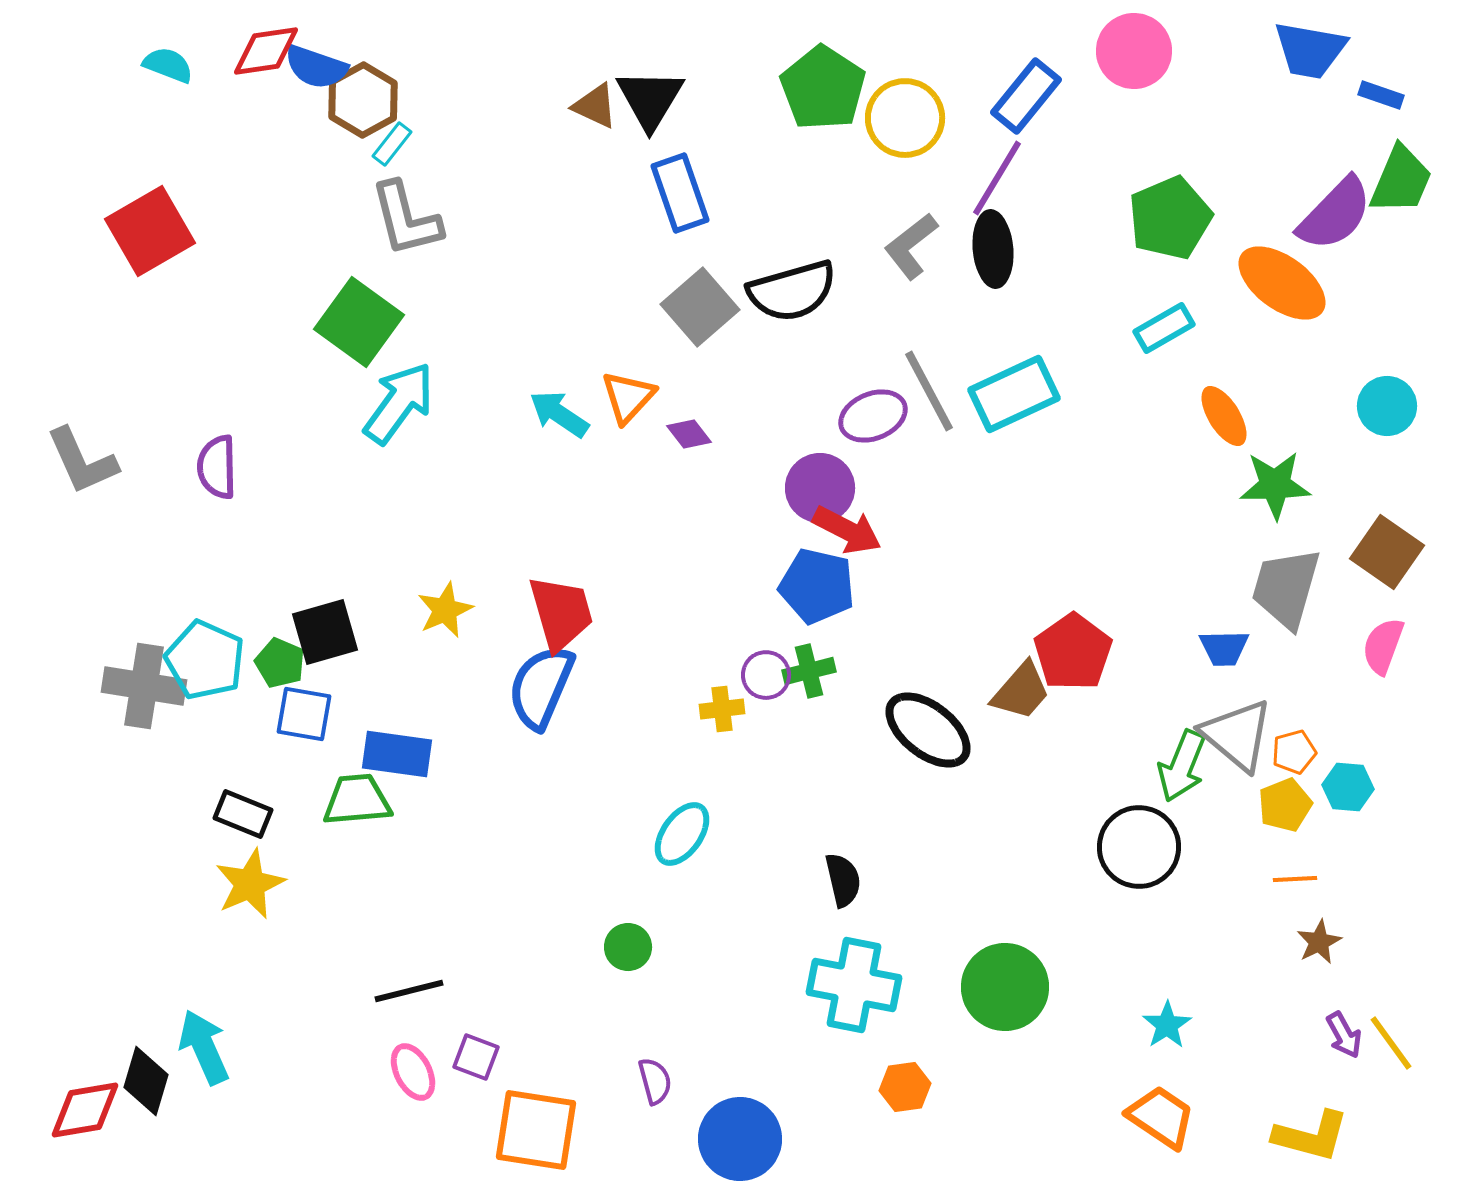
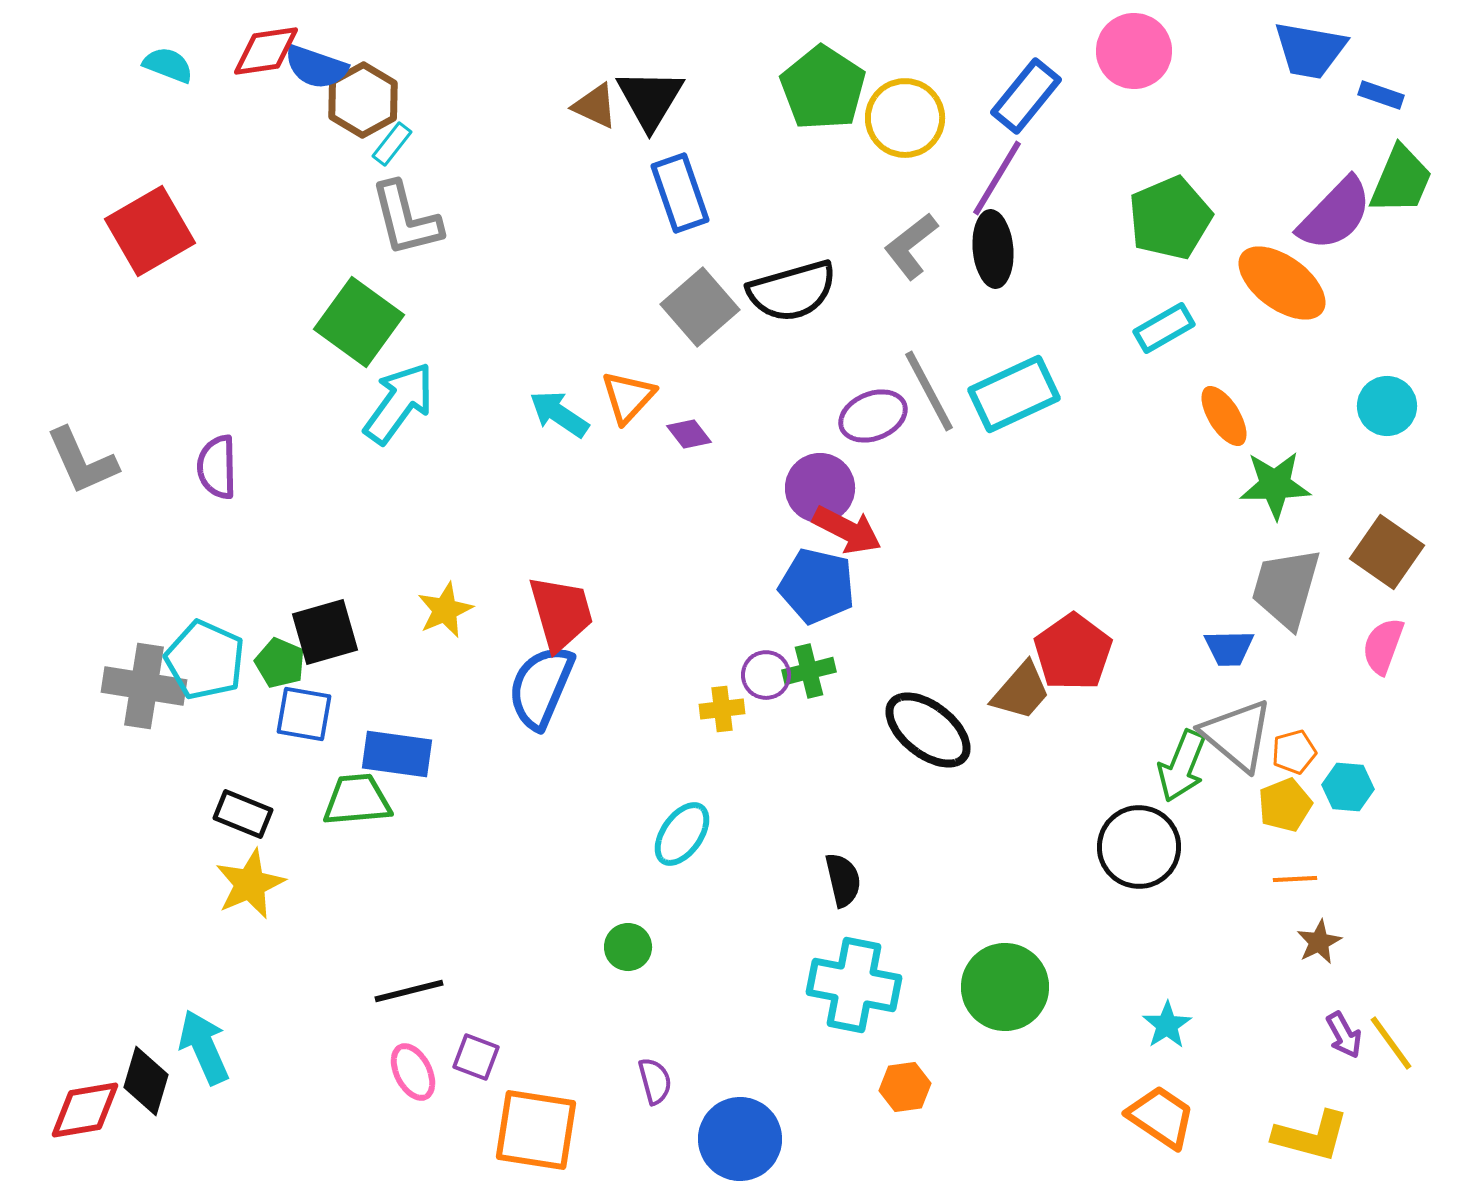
blue trapezoid at (1224, 648): moved 5 px right
